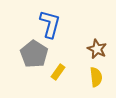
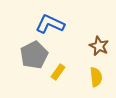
blue L-shape: rotated 80 degrees counterclockwise
brown star: moved 2 px right, 3 px up
gray pentagon: moved 1 px down; rotated 12 degrees clockwise
